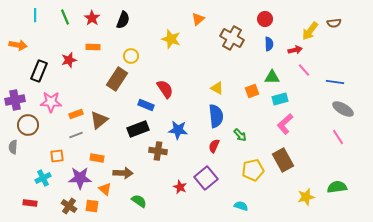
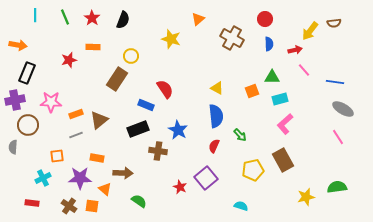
black rectangle at (39, 71): moved 12 px left, 2 px down
blue star at (178, 130): rotated 24 degrees clockwise
red rectangle at (30, 203): moved 2 px right
